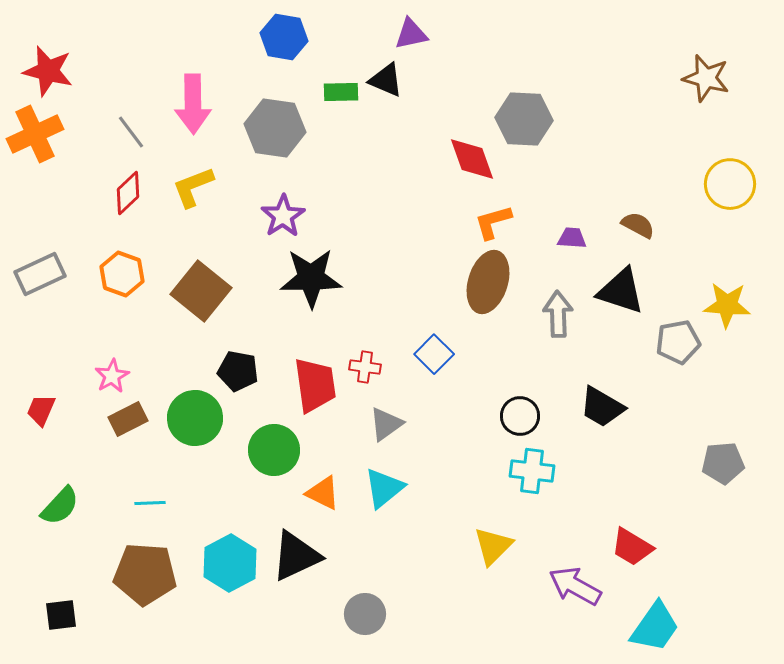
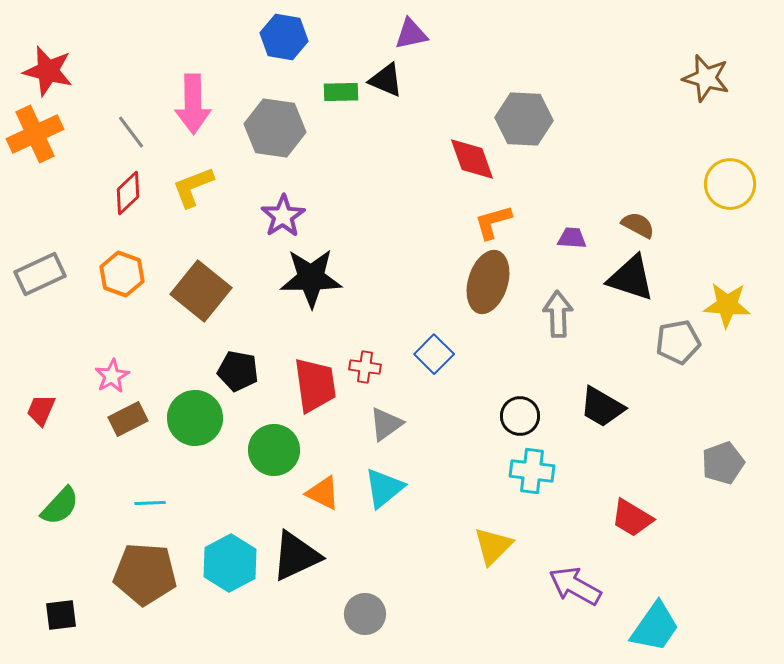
black triangle at (621, 291): moved 10 px right, 13 px up
gray pentagon at (723, 463): rotated 15 degrees counterclockwise
red trapezoid at (632, 547): moved 29 px up
